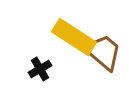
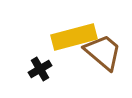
yellow rectangle: rotated 48 degrees counterclockwise
